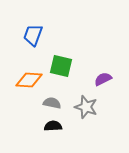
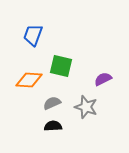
gray semicircle: rotated 36 degrees counterclockwise
